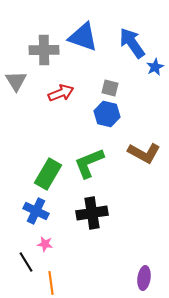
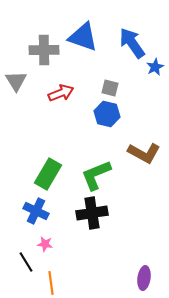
green L-shape: moved 7 px right, 12 px down
